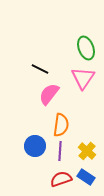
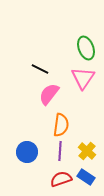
blue circle: moved 8 px left, 6 px down
